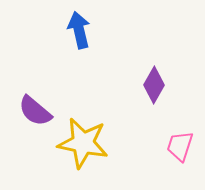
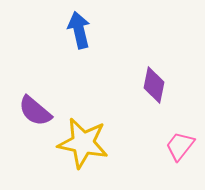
purple diamond: rotated 18 degrees counterclockwise
pink trapezoid: rotated 20 degrees clockwise
